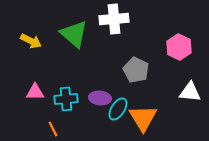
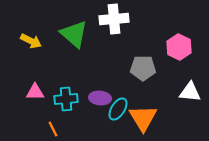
gray pentagon: moved 7 px right, 2 px up; rotated 25 degrees counterclockwise
